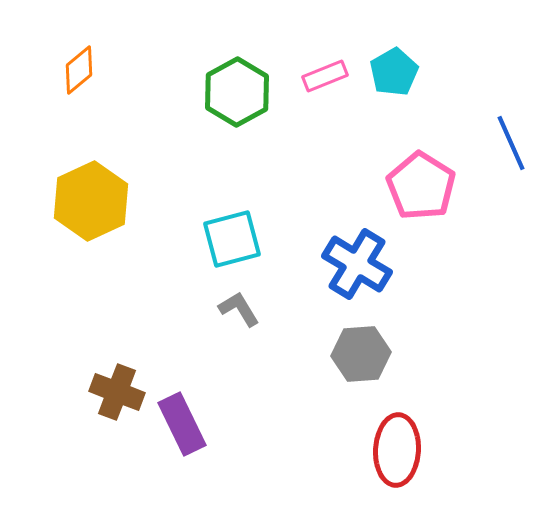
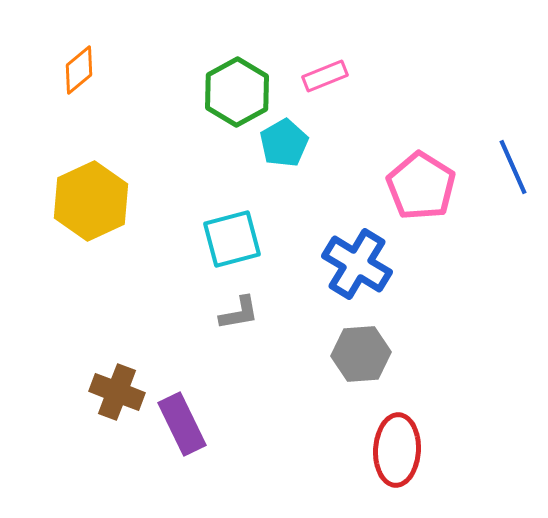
cyan pentagon: moved 110 px left, 71 px down
blue line: moved 2 px right, 24 px down
gray L-shape: moved 4 px down; rotated 111 degrees clockwise
